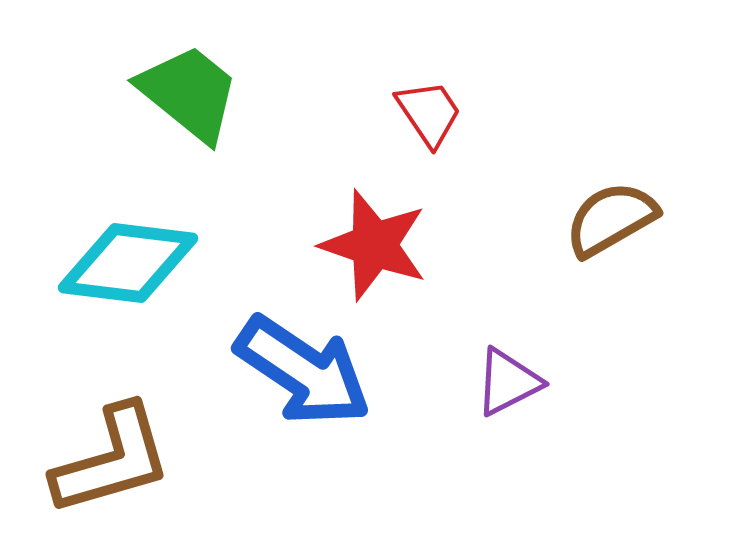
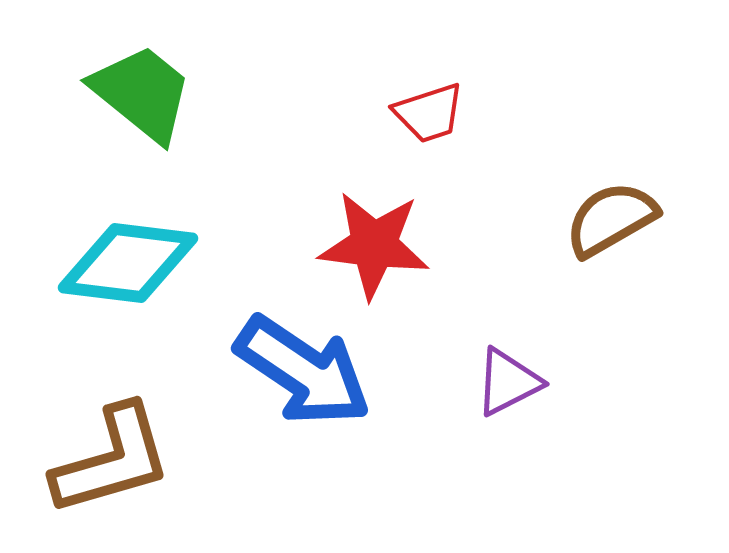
green trapezoid: moved 47 px left
red trapezoid: rotated 106 degrees clockwise
red star: rotated 12 degrees counterclockwise
